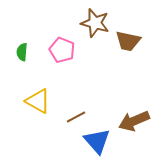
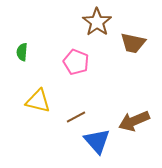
brown star: moved 2 px right, 1 px up; rotated 20 degrees clockwise
brown trapezoid: moved 5 px right, 2 px down
pink pentagon: moved 14 px right, 12 px down
yellow triangle: rotated 16 degrees counterclockwise
